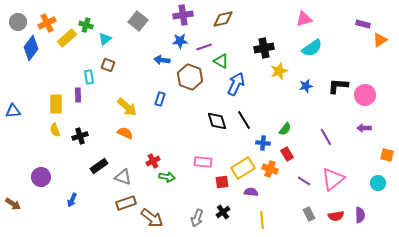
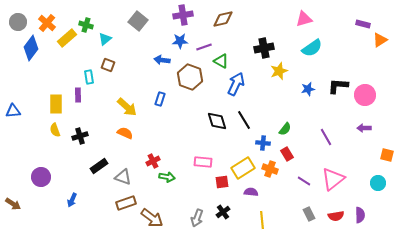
orange cross at (47, 23): rotated 24 degrees counterclockwise
blue star at (306, 86): moved 2 px right, 3 px down
